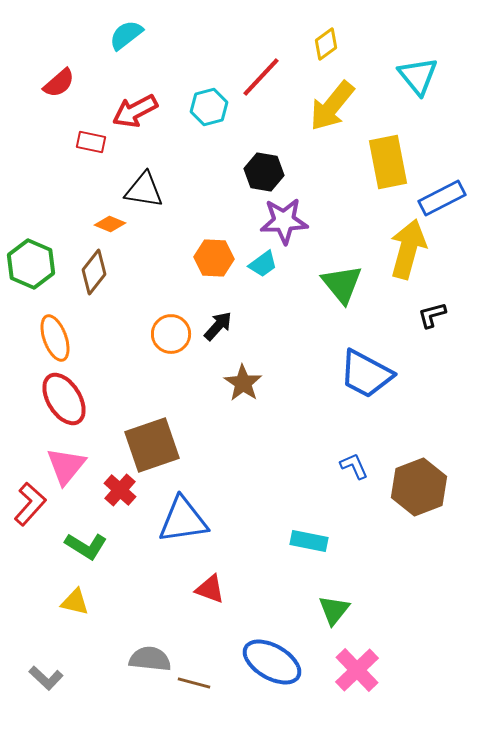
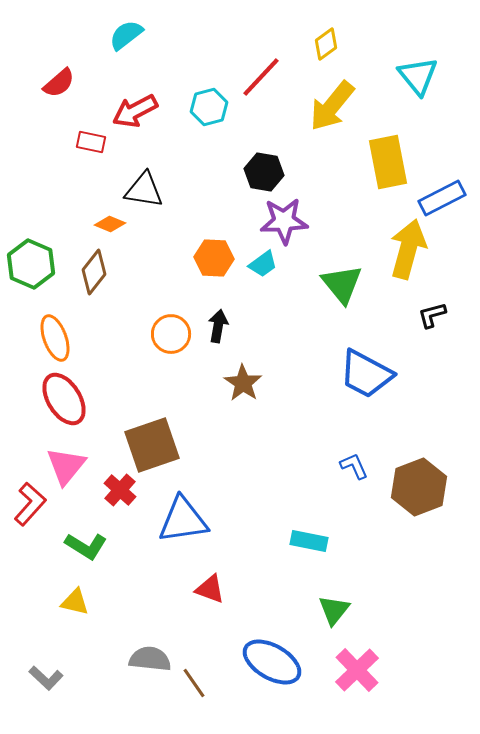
black arrow at (218, 326): rotated 32 degrees counterclockwise
brown line at (194, 683): rotated 40 degrees clockwise
